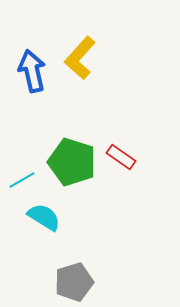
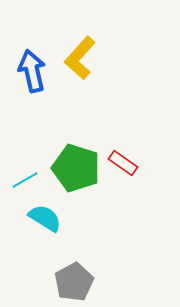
red rectangle: moved 2 px right, 6 px down
green pentagon: moved 4 px right, 6 px down
cyan line: moved 3 px right
cyan semicircle: moved 1 px right, 1 px down
gray pentagon: rotated 12 degrees counterclockwise
